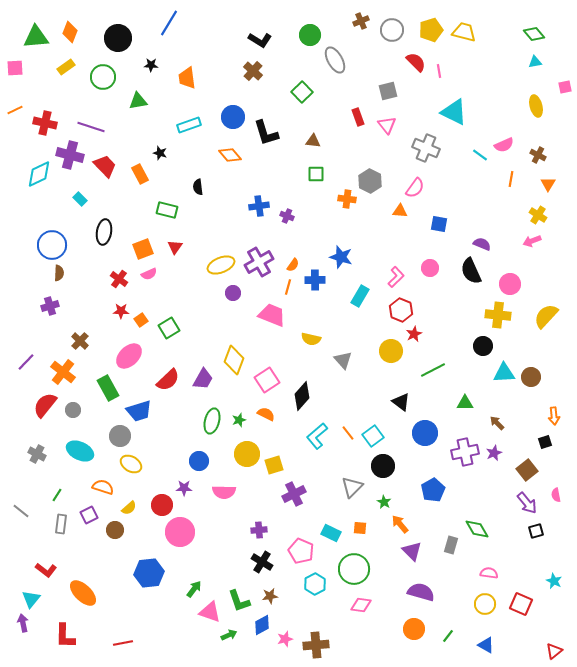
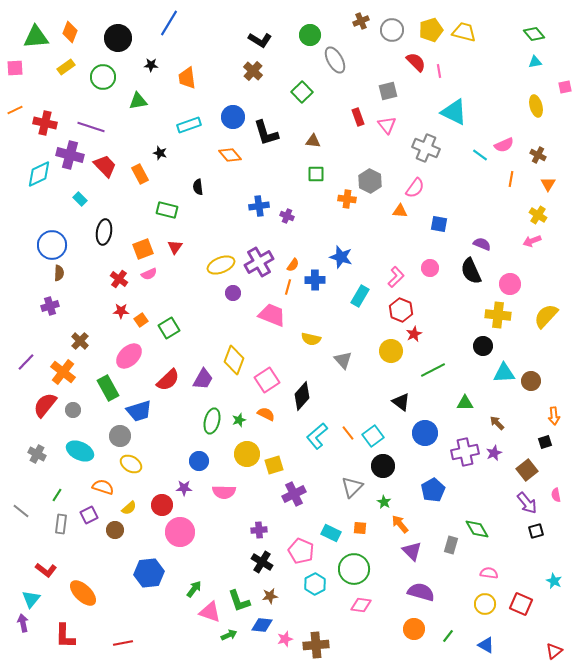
brown circle at (531, 377): moved 4 px down
blue diamond at (262, 625): rotated 35 degrees clockwise
